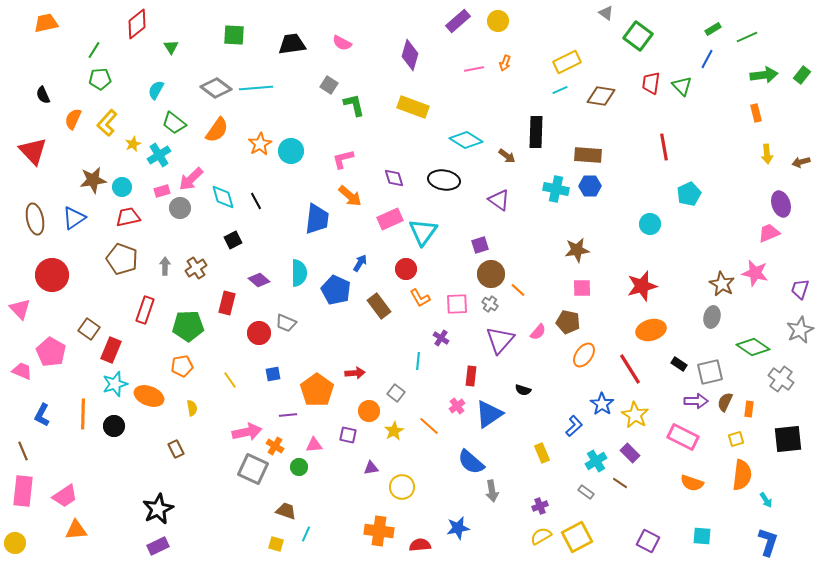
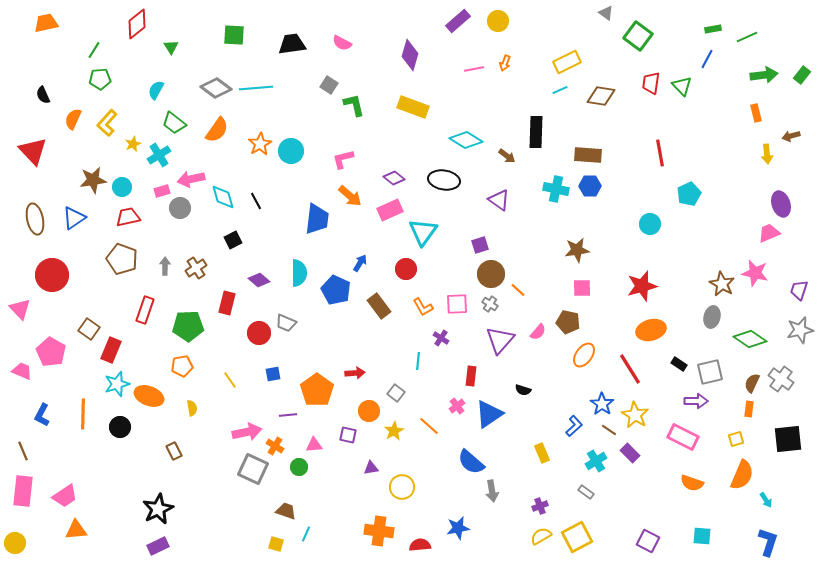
green rectangle at (713, 29): rotated 21 degrees clockwise
red line at (664, 147): moved 4 px left, 6 px down
brown arrow at (801, 162): moved 10 px left, 26 px up
purple diamond at (394, 178): rotated 35 degrees counterclockwise
pink arrow at (191, 179): rotated 32 degrees clockwise
pink rectangle at (390, 219): moved 9 px up
purple trapezoid at (800, 289): moved 1 px left, 1 px down
orange L-shape at (420, 298): moved 3 px right, 9 px down
gray star at (800, 330): rotated 12 degrees clockwise
green diamond at (753, 347): moved 3 px left, 8 px up
cyan star at (115, 384): moved 2 px right
brown semicircle at (725, 402): moved 27 px right, 19 px up
black circle at (114, 426): moved 6 px right, 1 px down
brown rectangle at (176, 449): moved 2 px left, 2 px down
orange semicircle at (742, 475): rotated 16 degrees clockwise
brown line at (620, 483): moved 11 px left, 53 px up
